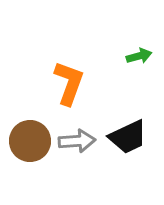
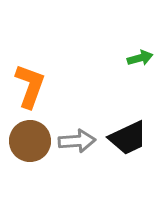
green arrow: moved 1 px right, 2 px down
orange L-shape: moved 39 px left, 3 px down
black trapezoid: moved 1 px down
